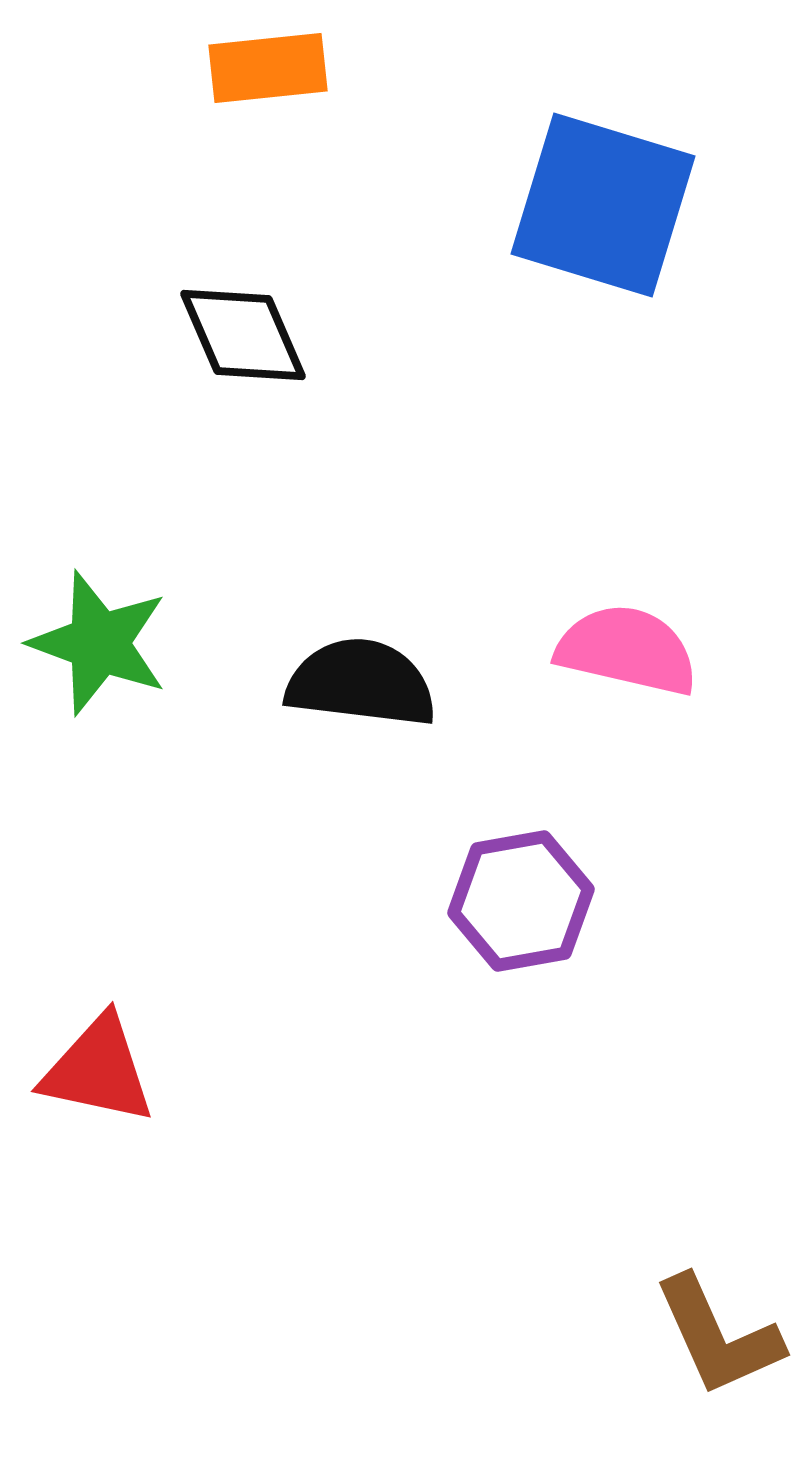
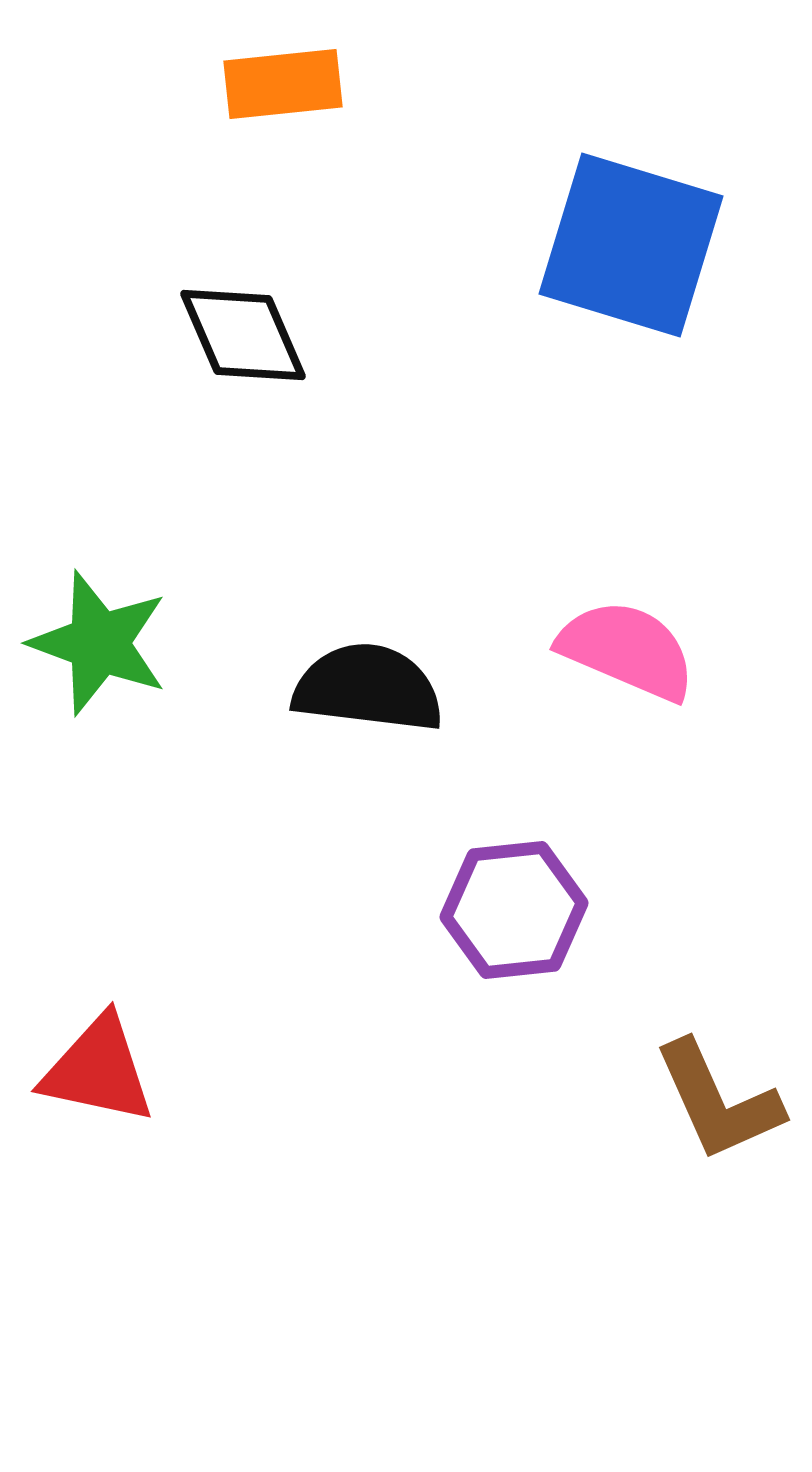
orange rectangle: moved 15 px right, 16 px down
blue square: moved 28 px right, 40 px down
pink semicircle: rotated 10 degrees clockwise
black semicircle: moved 7 px right, 5 px down
purple hexagon: moved 7 px left, 9 px down; rotated 4 degrees clockwise
brown L-shape: moved 235 px up
